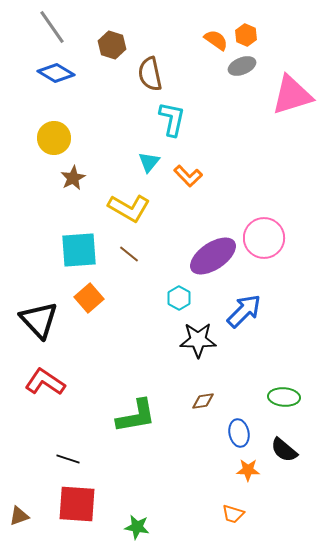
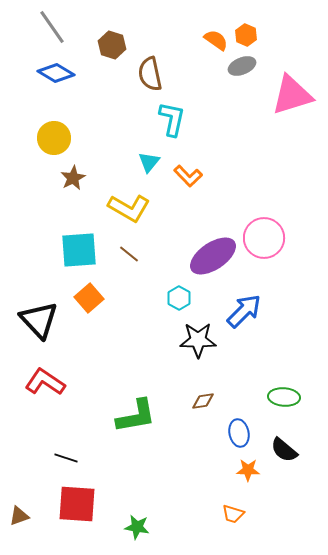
black line: moved 2 px left, 1 px up
